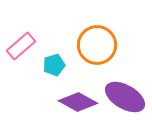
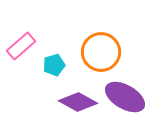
orange circle: moved 4 px right, 7 px down
